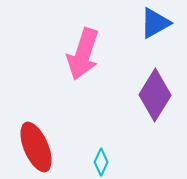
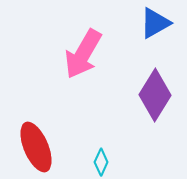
pink arrow: rotated 12 degrees clockwise
